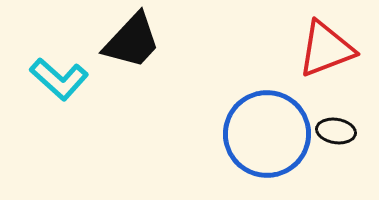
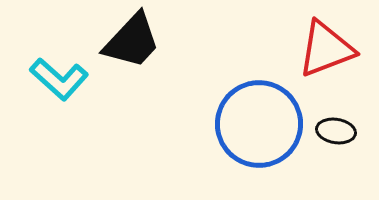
blue circle: moved 8 px left, 10 px up
